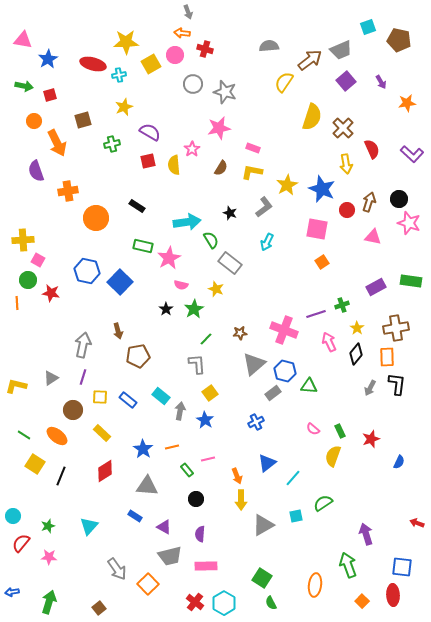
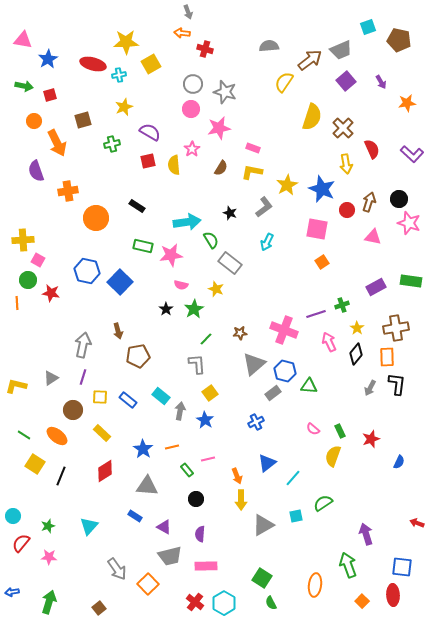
pink circle at (175, 55): moved 16 px right, 54 px down
pink star at (169, 258): moved 2 px right, 3 px up; rotated 20 degrees clockwise
